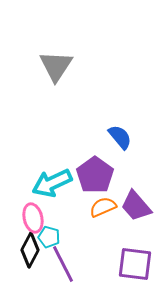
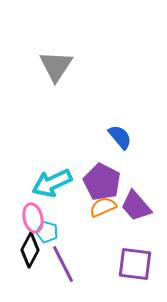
purple pentagon: moved 7 px right, 7 px down; rotated 9 degrees counterclockwise
cyan pentagon: moved 2 px left, 5 px up
